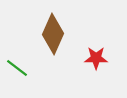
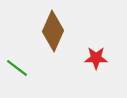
brown diamond: moved 3 px up
